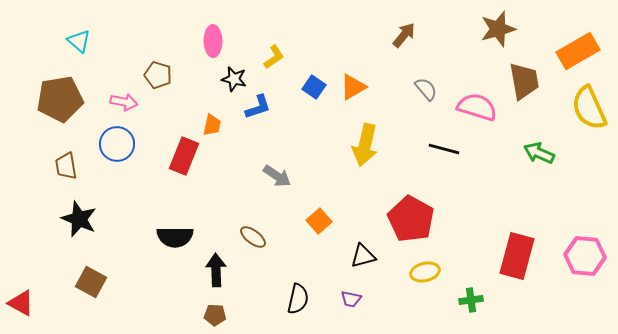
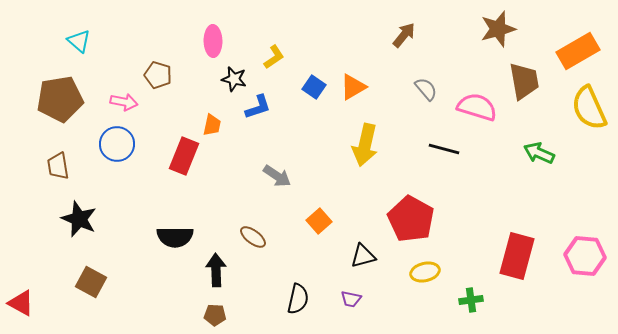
brown trapezoid at (66, 166): moved 8 px left
